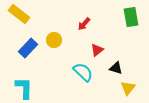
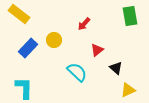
green rectangle: moved 1 px left, 1 px up
black triangle: rotated 24 degrees clockwise
cyan semicircle: moved 6 px left
yellow triangle: moved 2 px down; rotated 28 degrees clockwise
